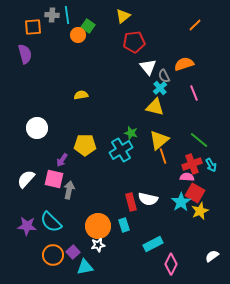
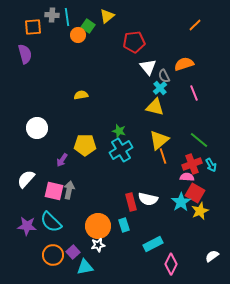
cyan line at (67, 15): moved 2 px down
yellow triangle at (123, 16): moved 16 px left
green star at (131, 133): moved 12 px left, 2 px up
pink square at (54, 179): moved 12 px down
